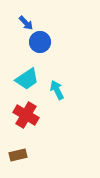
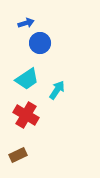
blue arrow: rotated 63 degrees counterclockwise
blue circle: moved 1 px down
cyan arrow: rotated 60 degrees clockwise
brown rectangle: rotated 12 degrees counterclockwise
